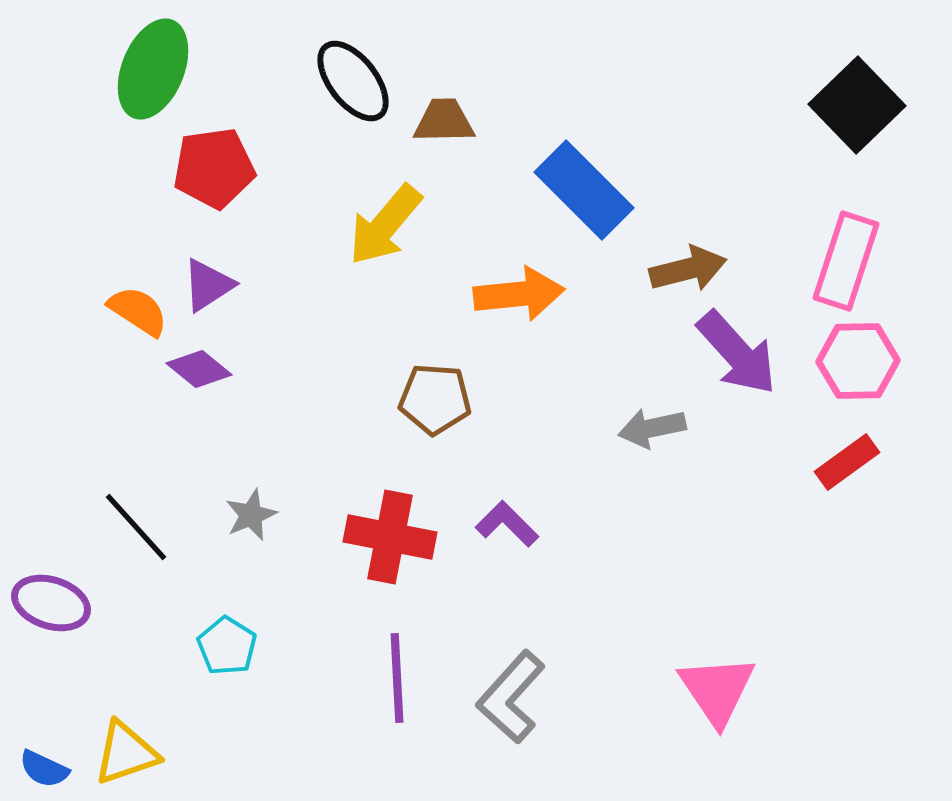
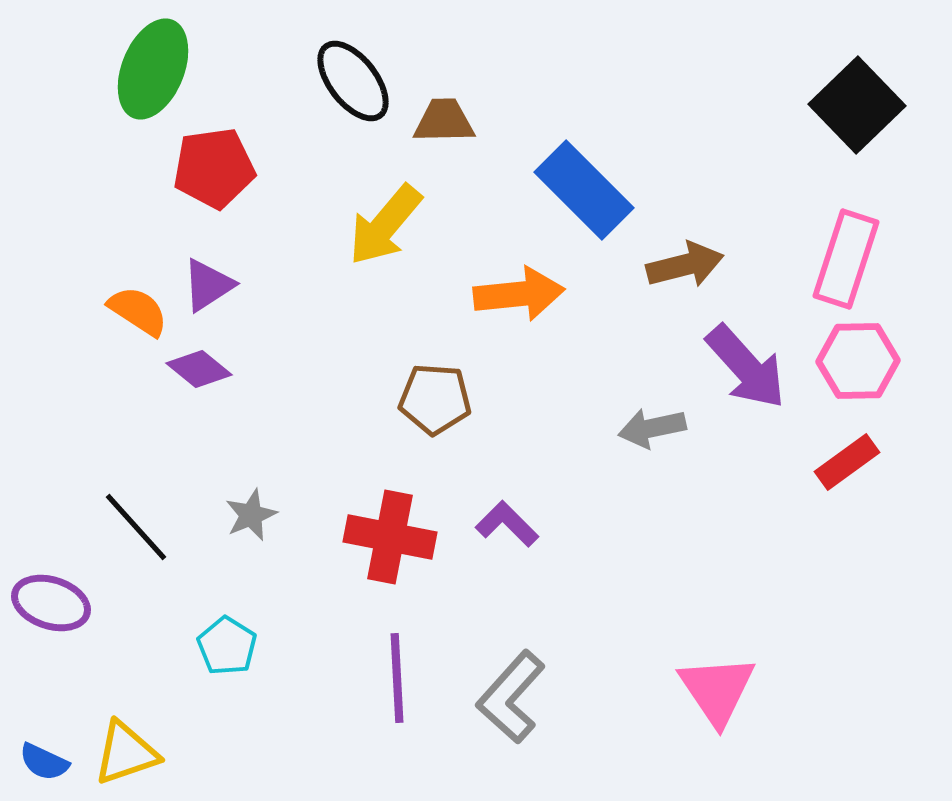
pink rectangle: moved 2 px up
brown arrow: moved 3 px left, 4 px up
purple arrow: moved 9 px right, 14 px down
blue semicircle: moved 7 px up
